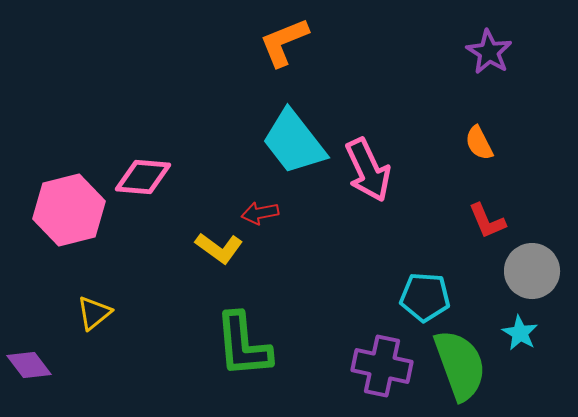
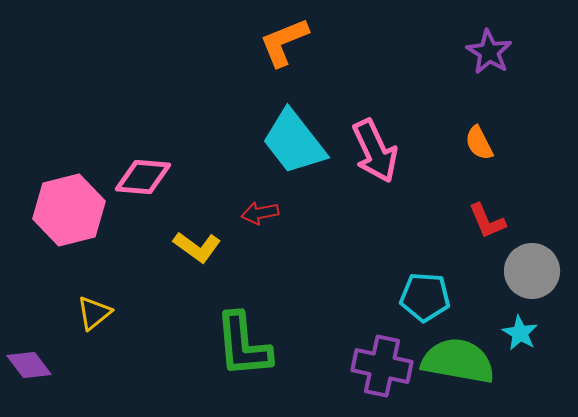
pink arrow: moved 7 px right, 19 px up
yellow L-shape: moved 22 px left, 1 px up
green semicircle: moved 2 px left, 4 px up; rotated 60 degrees counterclockwise
